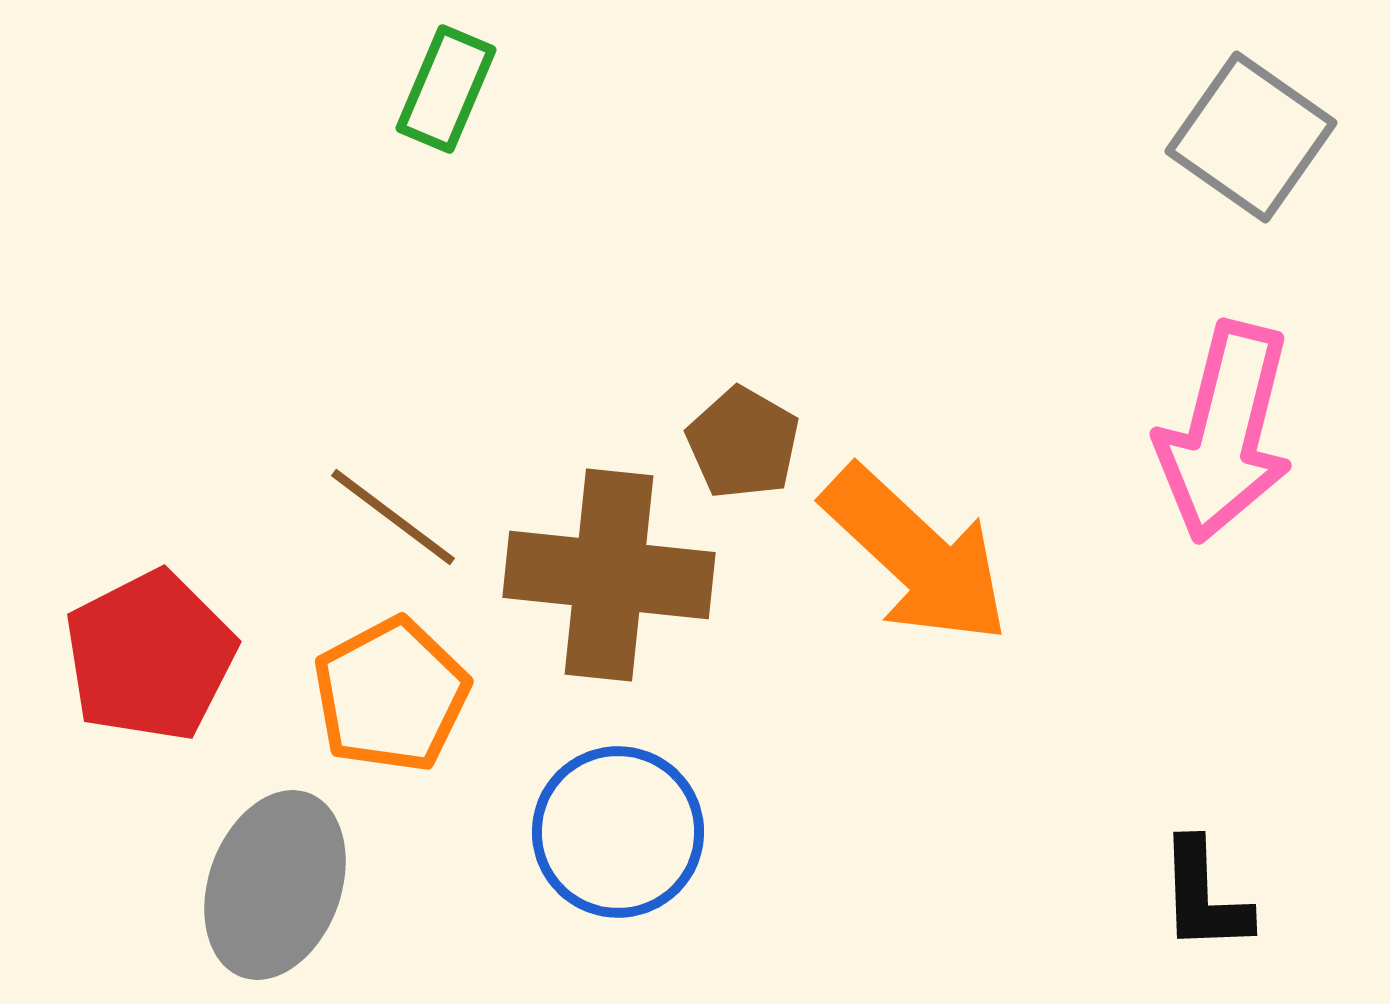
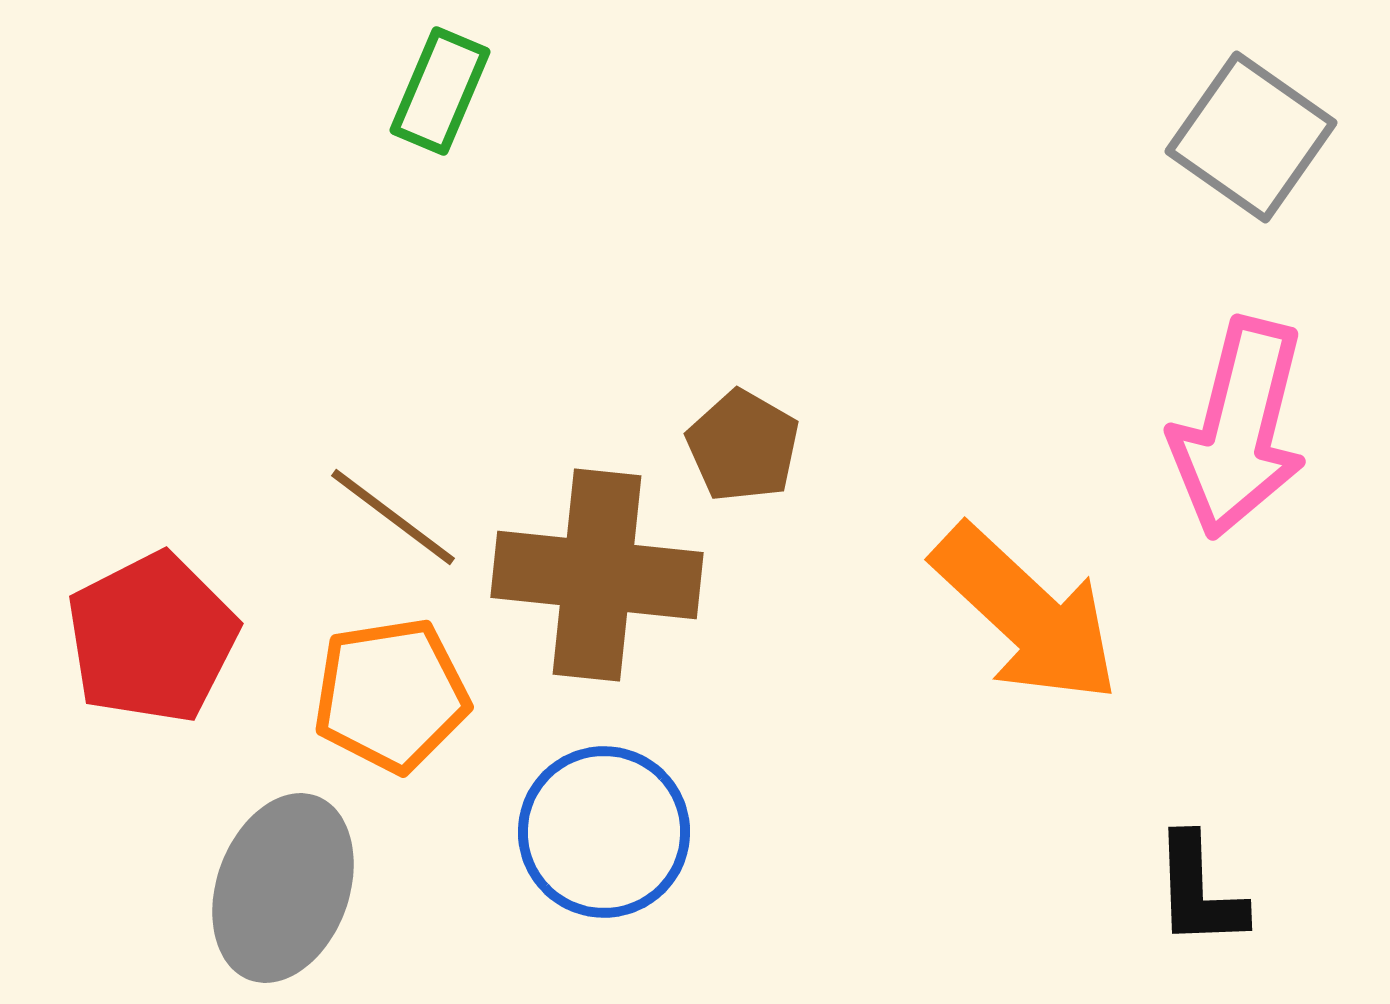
green rectangle: moved 6 px left, 2 px down
pink arrow: moved 14 px right, 4 px up
brown pentagon: moved 3 px down
orange arrow: moved 110 px right, 59 px down
brown cross: moved 12 px left
red pentagon: moved 2 px right, 18 px up
orange pentagon: rotated 19 degrees clockwise
blue circle: moved 14 px left
gray ellipse: moved 8 px right, 3 px down
black L-shape: moved 5 px left, 5 px up
